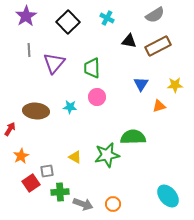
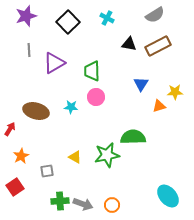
purple star: rotated 15 degrees clockwise
black triangle: moved 3 px down
purple triangle: rotated 20 degrees clockwise
green trapezoid: moved 3 px down
yellow star: moved 7 px down
pink circle: moved 1 px left
cyan star: moved 1 px right
brown ellipse: rotated 10 degrees clockwise
red square: moved 16 px left, 4 px down
green cross: moved 9 px down
orange circle: moved 1 px left, 1 px down
